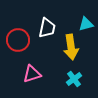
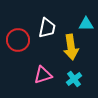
cyan triangle: rotated 14 degrees clockwise
pink triangle: moved 11 px right, 1 px down
